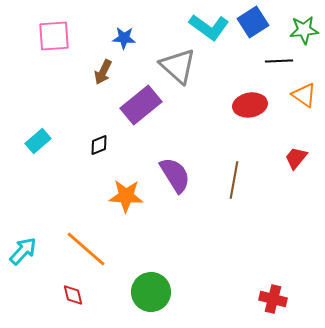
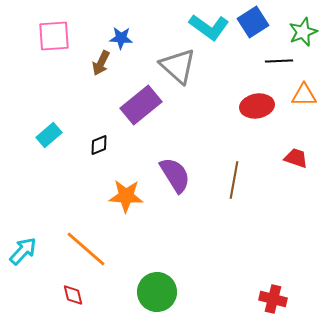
green star: moved 1 px left, 2 px down; rotated 16 degrees counterclockwise
blue star: moved 3 px left
brown arrow: moved 2 px left, 9 px up
orange triangle: rotated 36 degrees counterclockwise
red ellipse: moved 7 px right, 1 px down
cyan rectangle: moved 11 px right, 6 px up
red trapezoid: rotated 70 degrees clockwise
green circle: moved 6 px right
